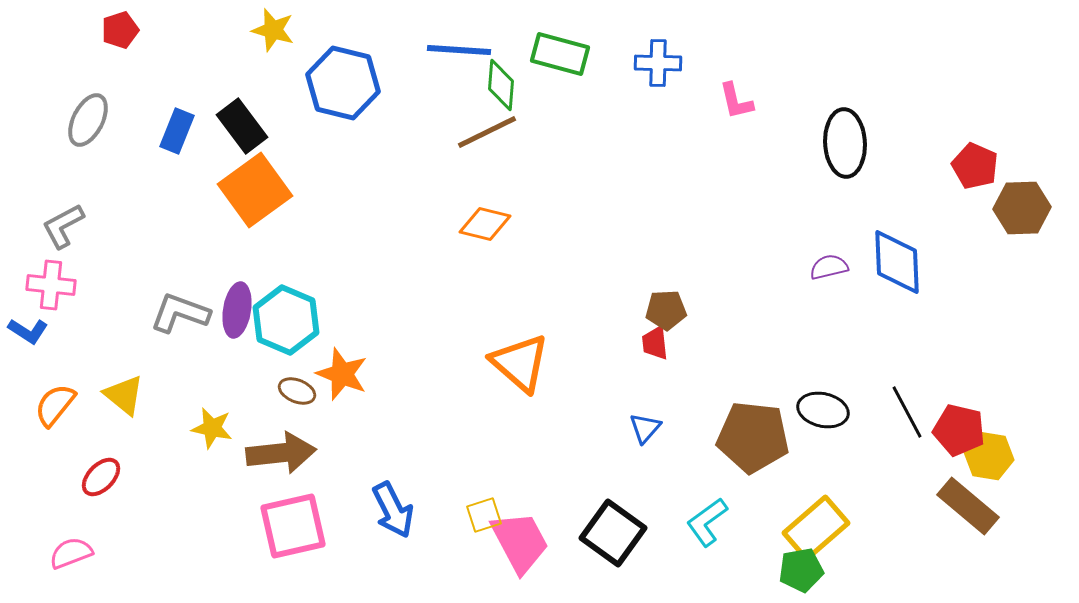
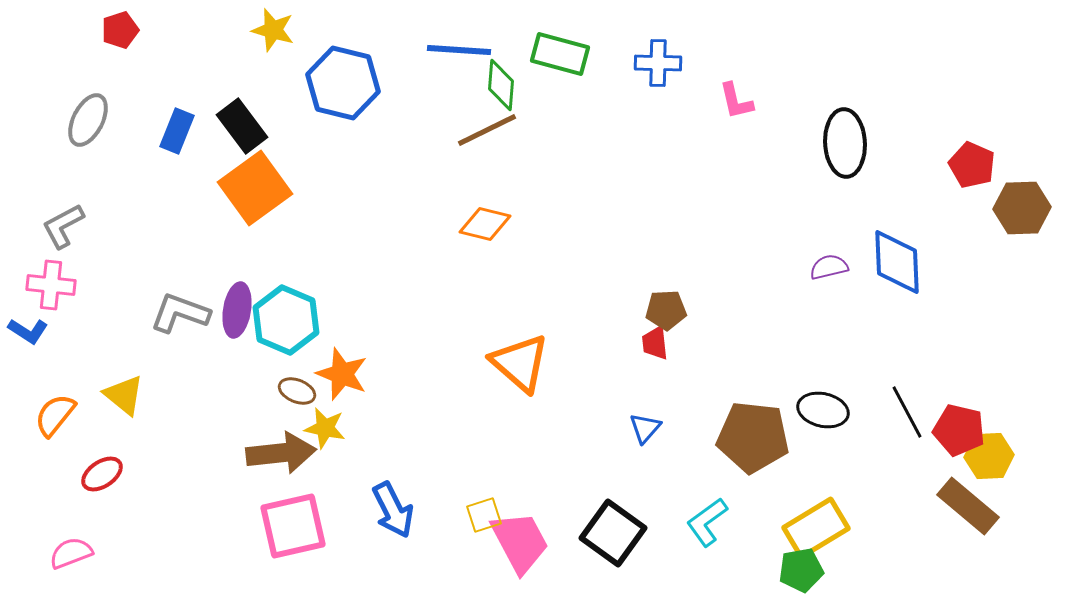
brown line at (487, 132): moved 2 px up
red pentagon at (975, 166): moved 3 px left, 1 px up
orange square at (255, 190): moved 2 px up
orange semicircle at (55, 405): moved 10 px down
yellow star at (212, 428): moved 113 px right
yellow hexagon at (989, 456): rotated 12 degrees counterclockwise
red ellipse at (101, 477): moved 1 px right, 3 px up; rotated 12 degrees clockwise
yellow rectangle at (816, 528): rotated 10 degrees clockwise
